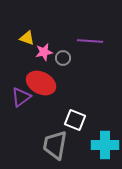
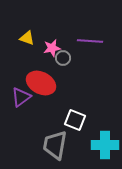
pink star: moved 8 px right, 4 px up
